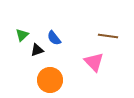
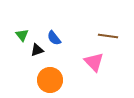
green triangle: rotated 24 degrees counterclockwise
